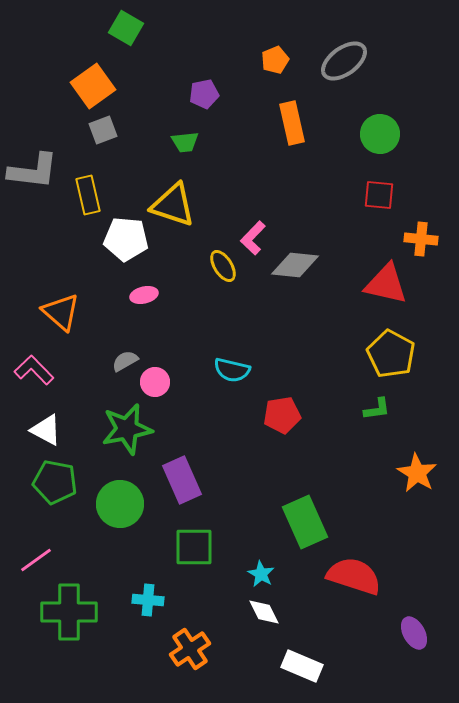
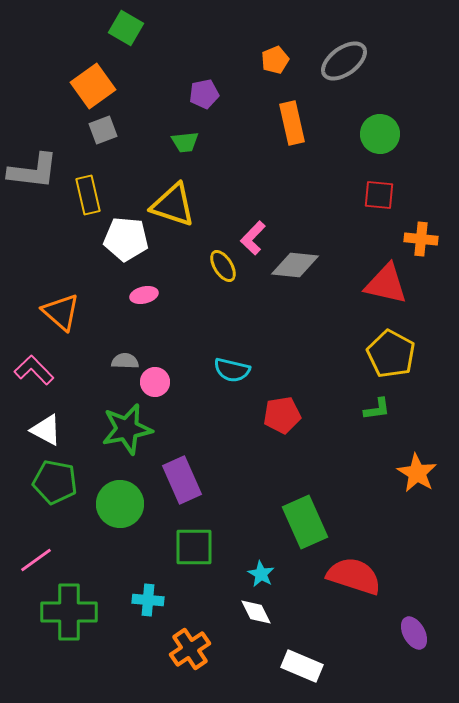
gray semicircle at (125, 361): rotated 32 degrees clockwise
white diamond at (264, 612): moved 8 px left
